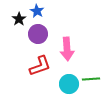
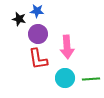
blue star: rotated 24 degrees counterclockwise
black star: rotated 24 degrees counterclockwise
pink arrow: moved 2 px up
red L-shape: moved 2 px left, 7 px up; rotated 100 degrees clockwise
cyan circle: moved 4 px left, 6 px up
